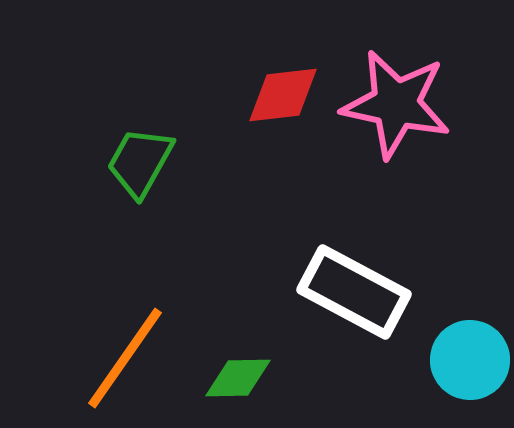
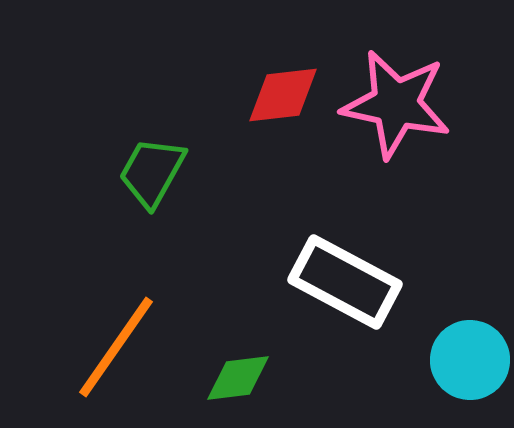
green trapezoid: moved 12 px right, 10 px down
white rectangle: moved 9 px left, 10 px up
orange line: moved 9 px left, 11 px up
green diamond: rotated 6 degrees counterclockwise
